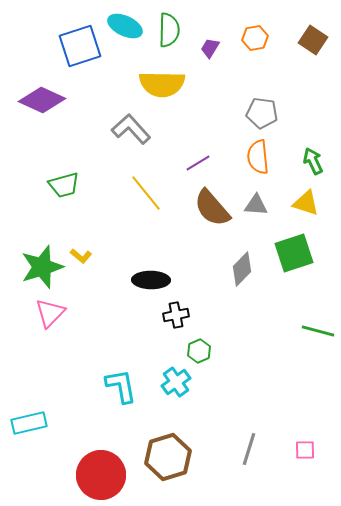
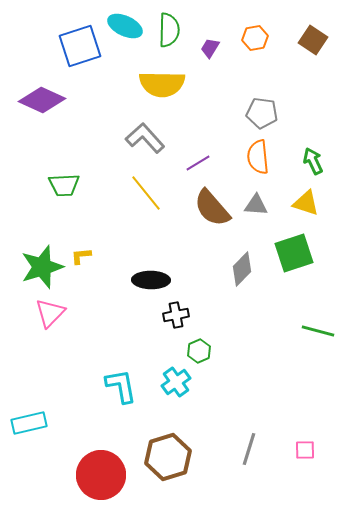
gray L-shape: moved 14 px right, 9 px down
green trapezoid: rotated 12 degrees clockwise
yellow L-shape: rotated 135 degrees clockwise
